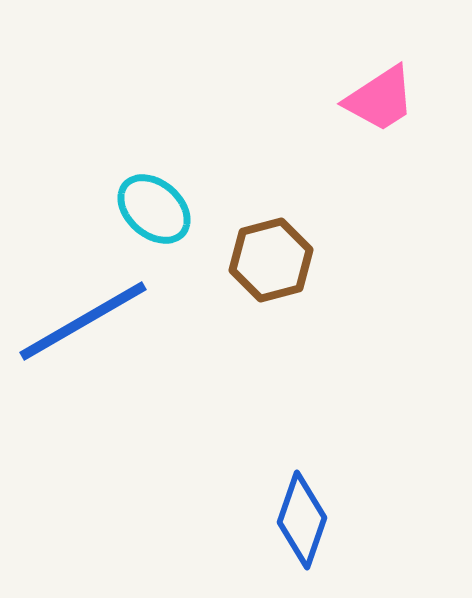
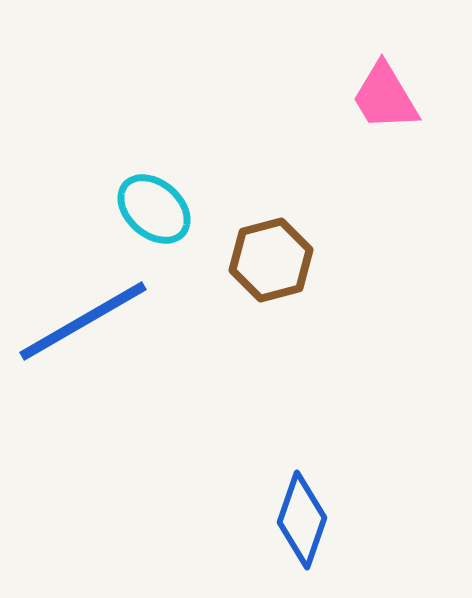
pink trapezoid: moved 5 px right, 2 px up; rotated 92 degrees clockwise
